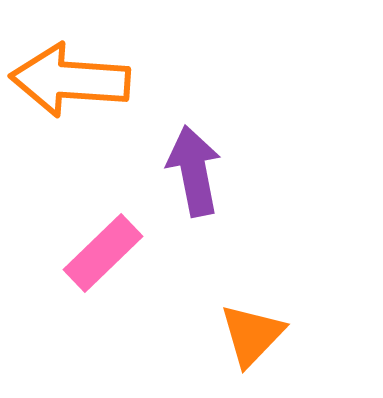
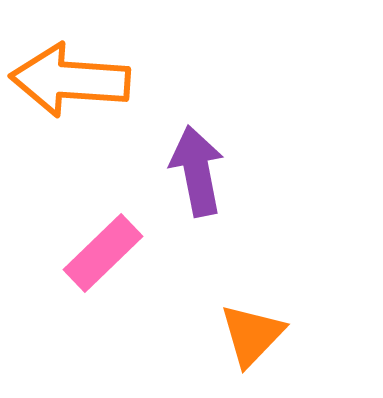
purple arrow: moved 3 px right
